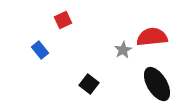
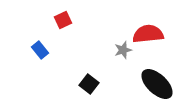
red semicircle: moved 4 px left, 3 px up
gray star: rotated 12 degrees clockwise
black ellipse: rotated 16 degrees counterclockwise
